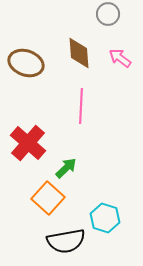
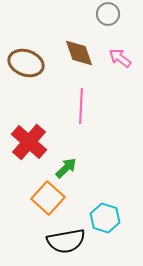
brown diamond: rotated 16 degrees counterclockwise
red cross: moved 1 px right, 1 px up
